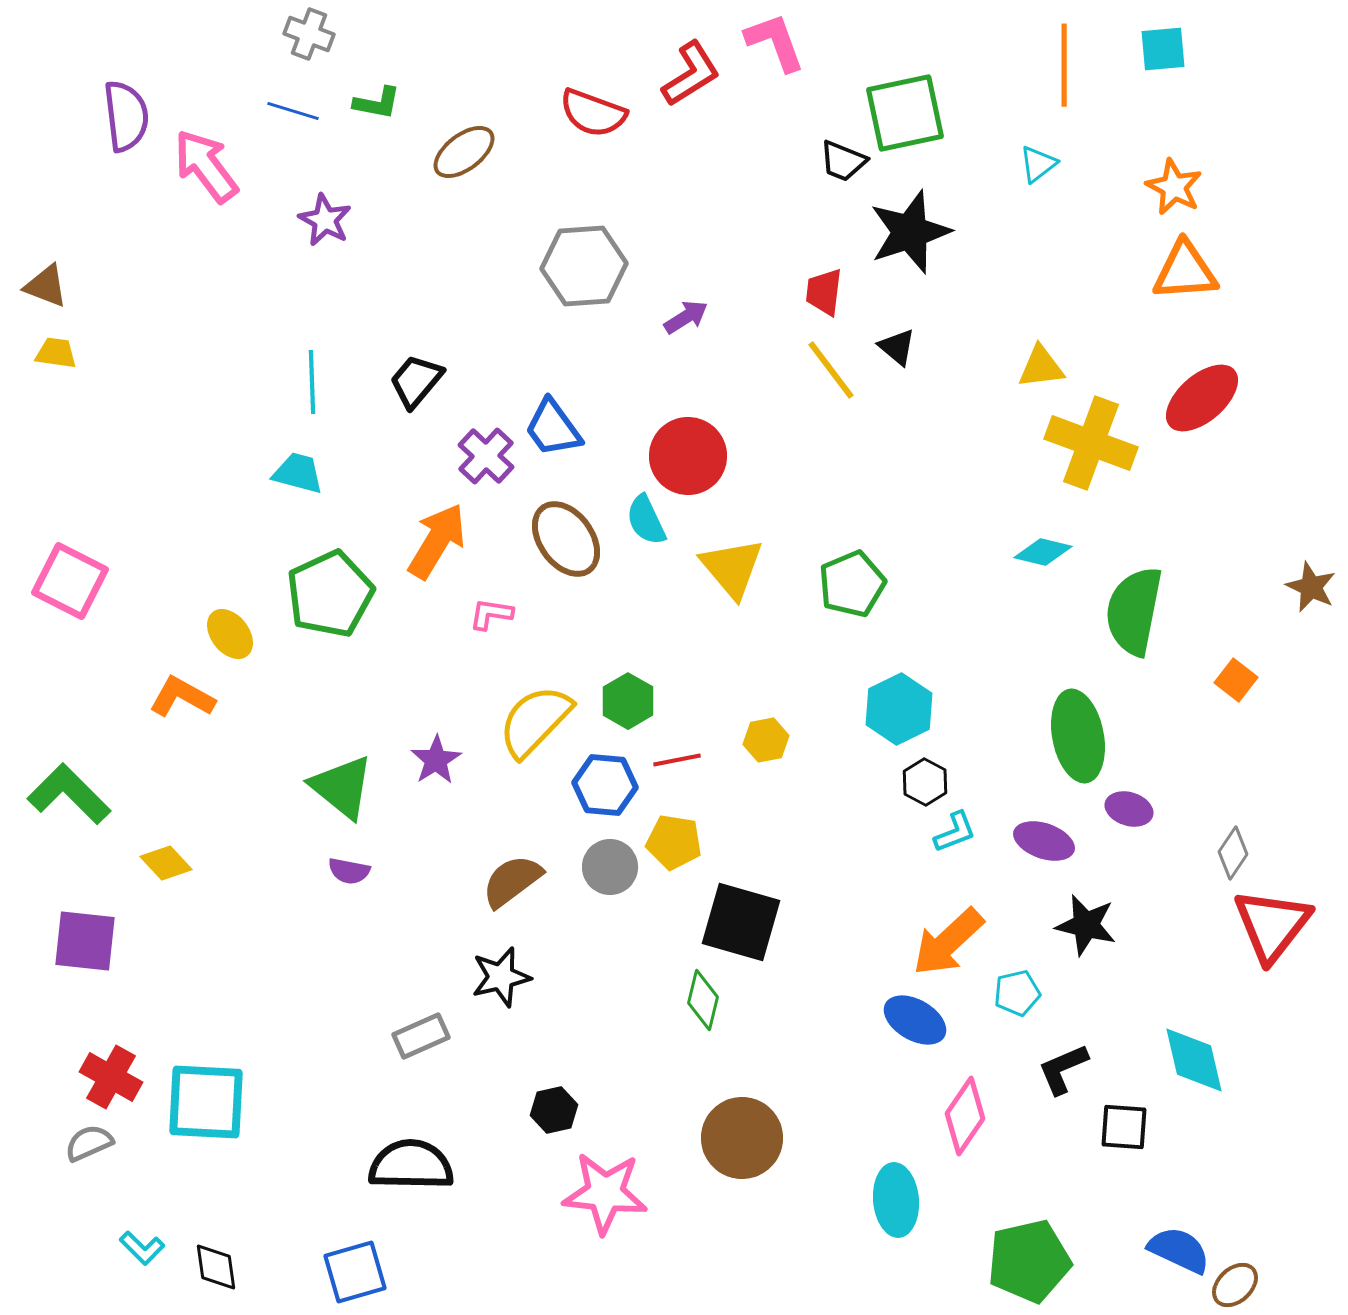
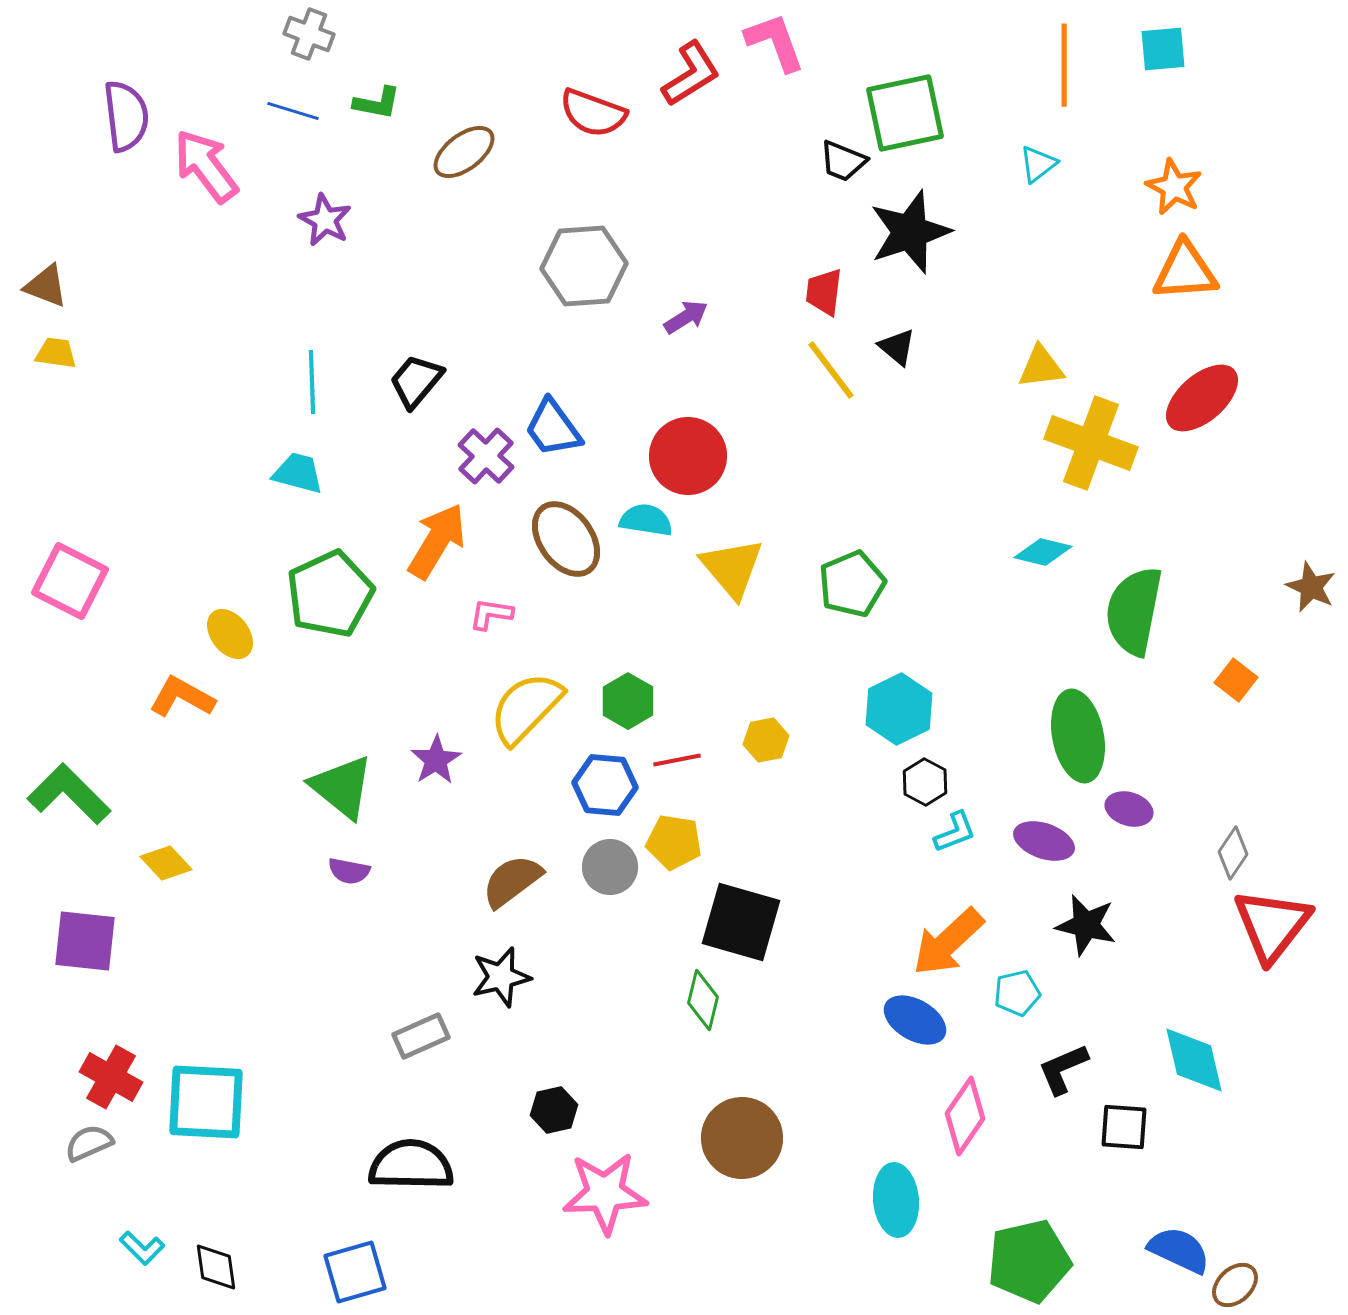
cyan semicircle at (646, 520): rotated 124 degrees clockwise
yellow semicircle at (535, 721): moved 9 px left, 13 px up
pink star at (605, 1193): rotated 8 degrees counterclockwise
